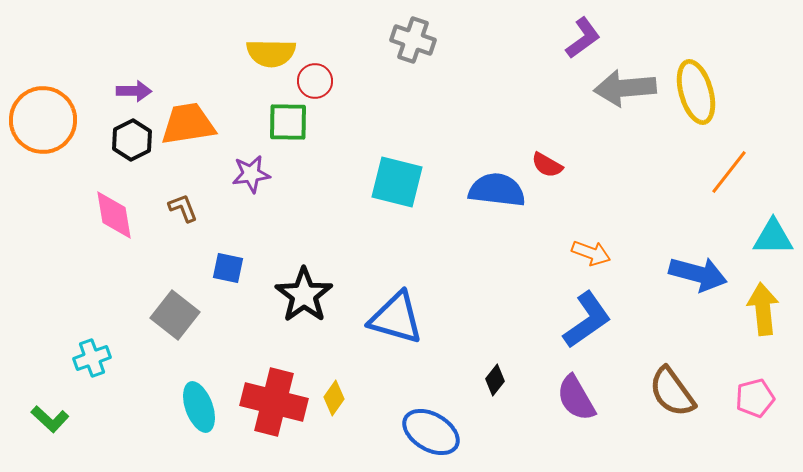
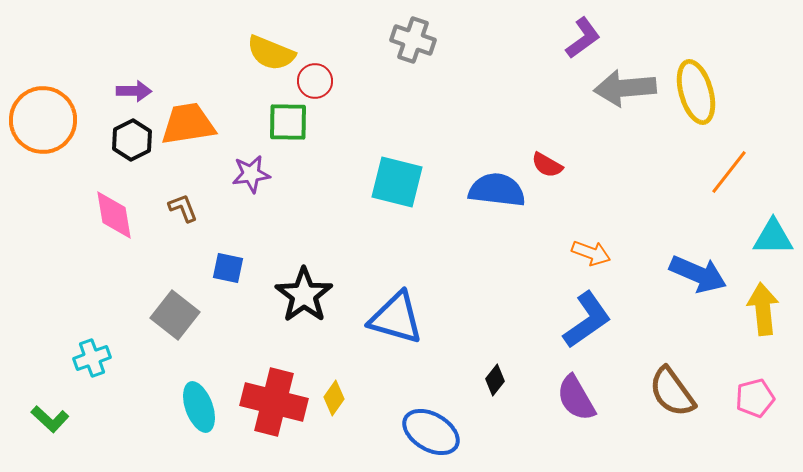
yellow semicircle: rotated 21 degrees clockwise
blue arrow: rotated 8 degrees clockwise
